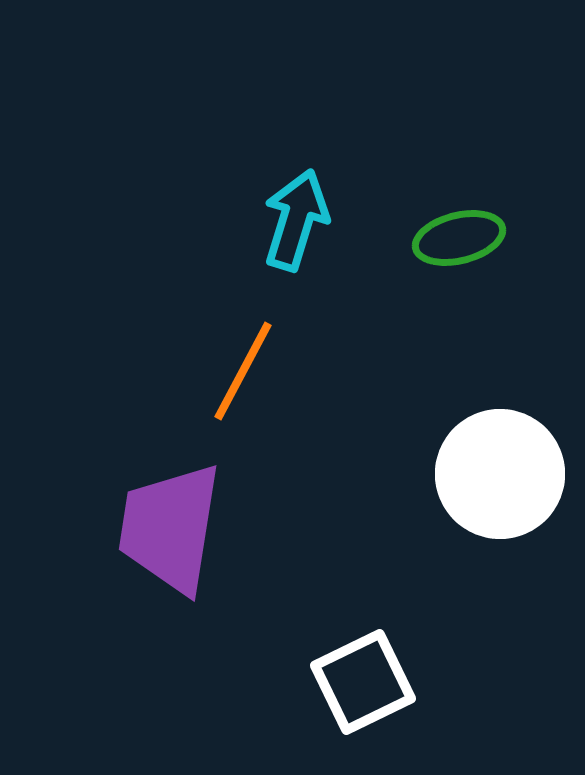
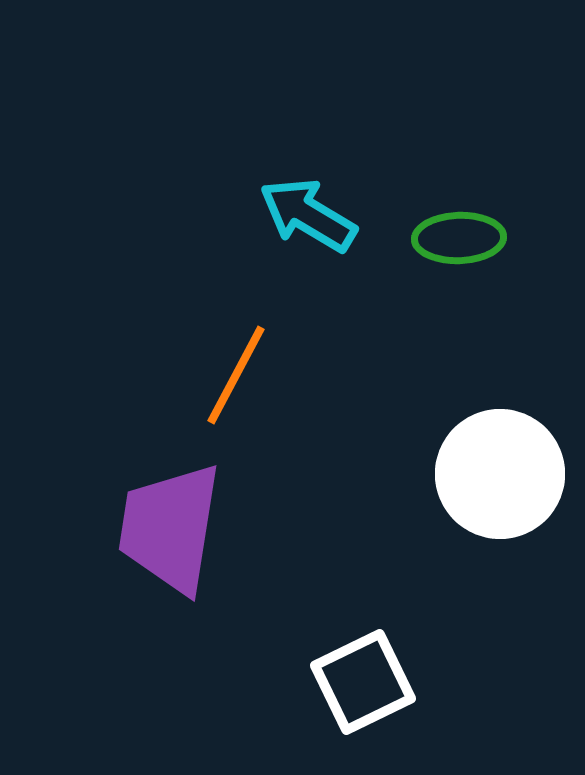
cyan arrow: moved 12 px right, 5 px up; rotated 76 degrees counterclockwise
green ellipse: rotated 12 degrees clockwise
orange line: moved 7 px left, 4 px down
